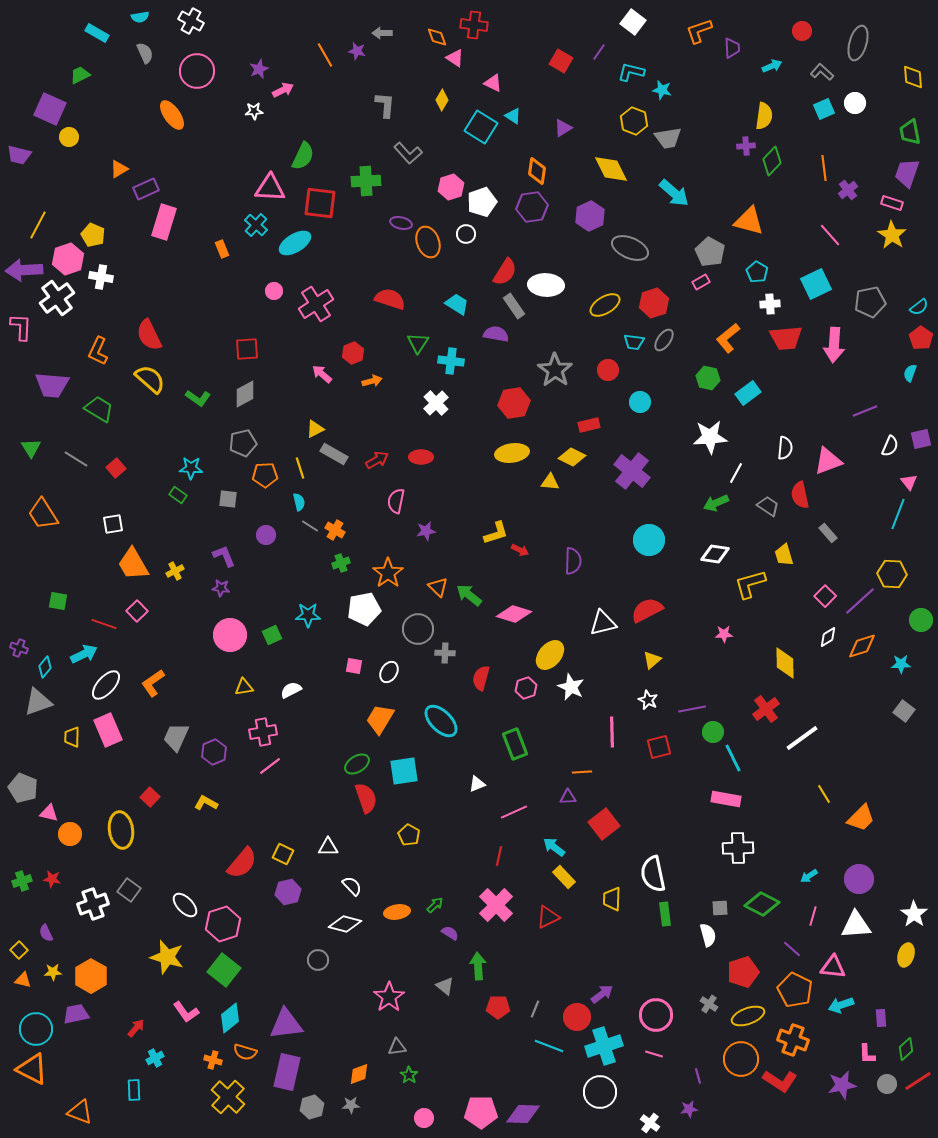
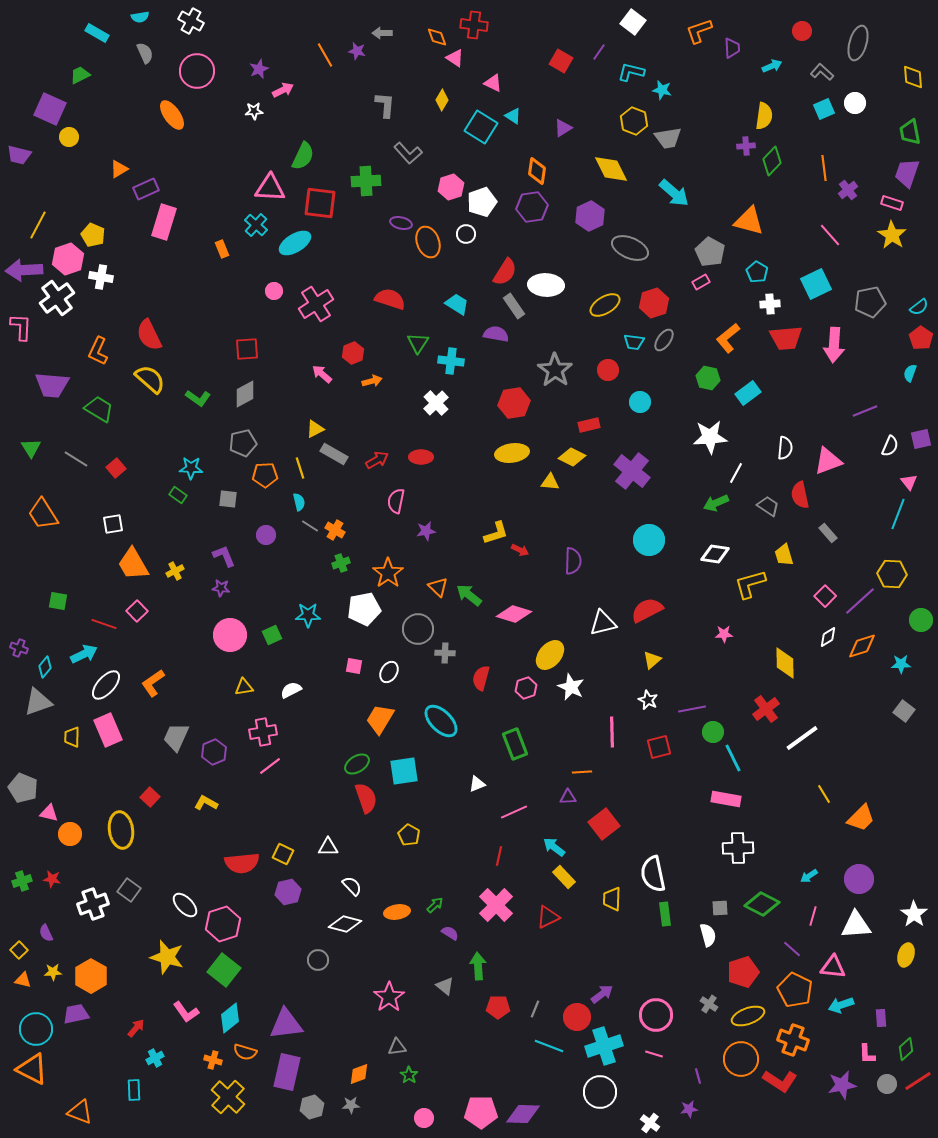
red semicircle at (242, 863): rotated 44 degrees clockwise
